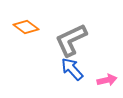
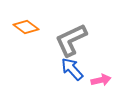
pink arrow: moved 6 px left
